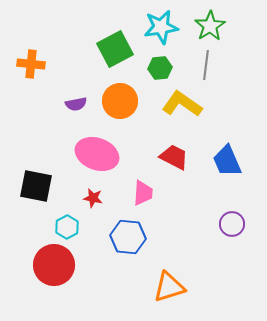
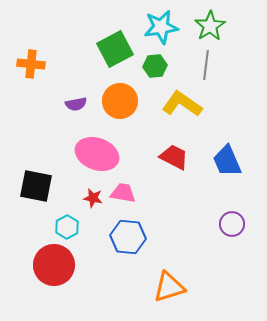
green hexagon: moved 5 px left, 2 px up
pink trapezoid: moved 20 px left; rotated 84 degrees counterclockwise
